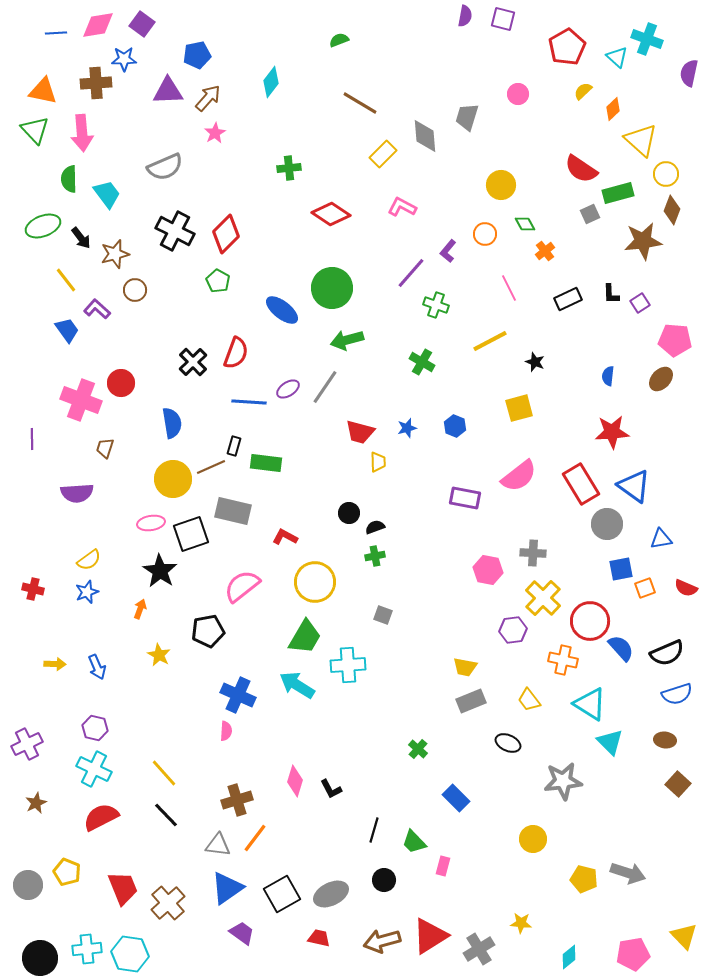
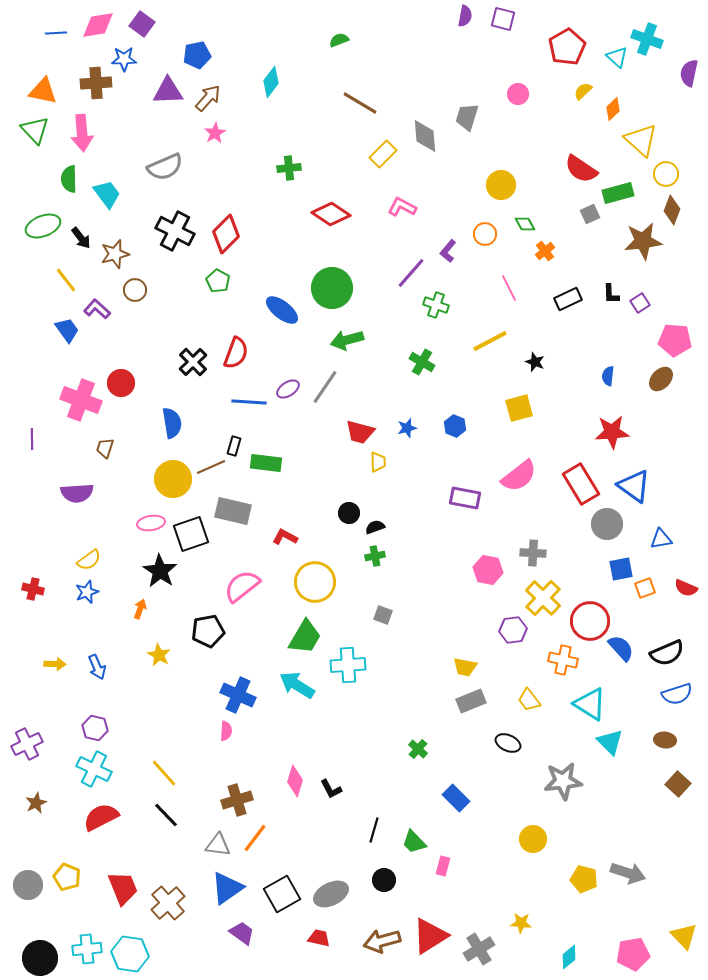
yellow pentagon at (67, 872): moved 5 px down
